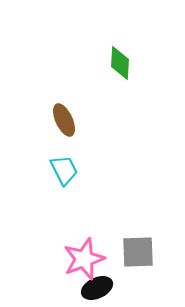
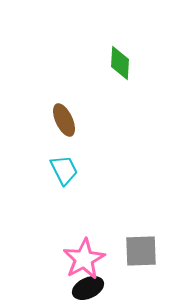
gray square: moved 3 px right, 1 px up
pink star: rotated 9 degrees counterclockwise
black ellipse: moved 9 px left
